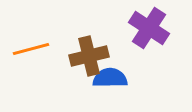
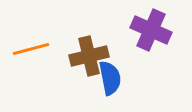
purple cross: moved 2 px right, 2 px down; rotated 9 degrees counterclockwise
blue semicircle: rotated 80 degrees clockwise
